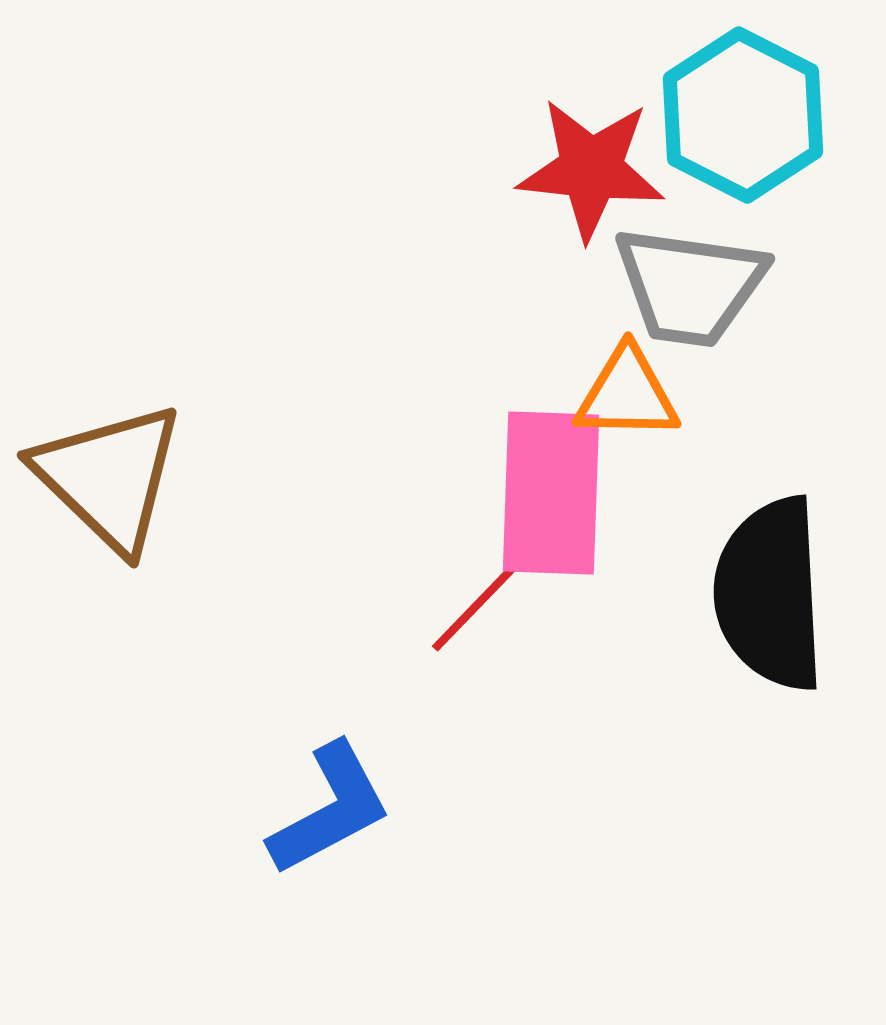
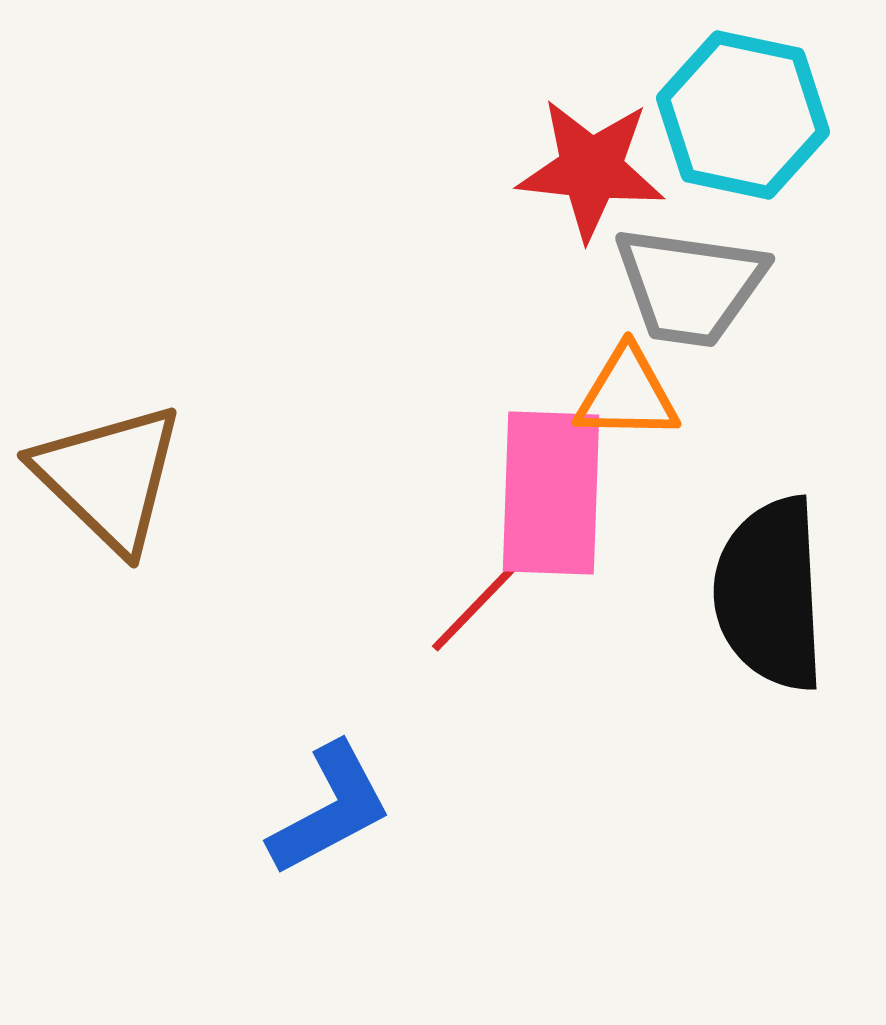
cyan hexagon: rotated 15 degrees counterclockwise
